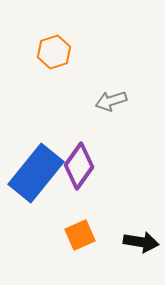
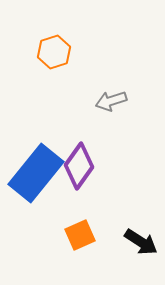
black arrow: rotated 24 degrees clockwise
